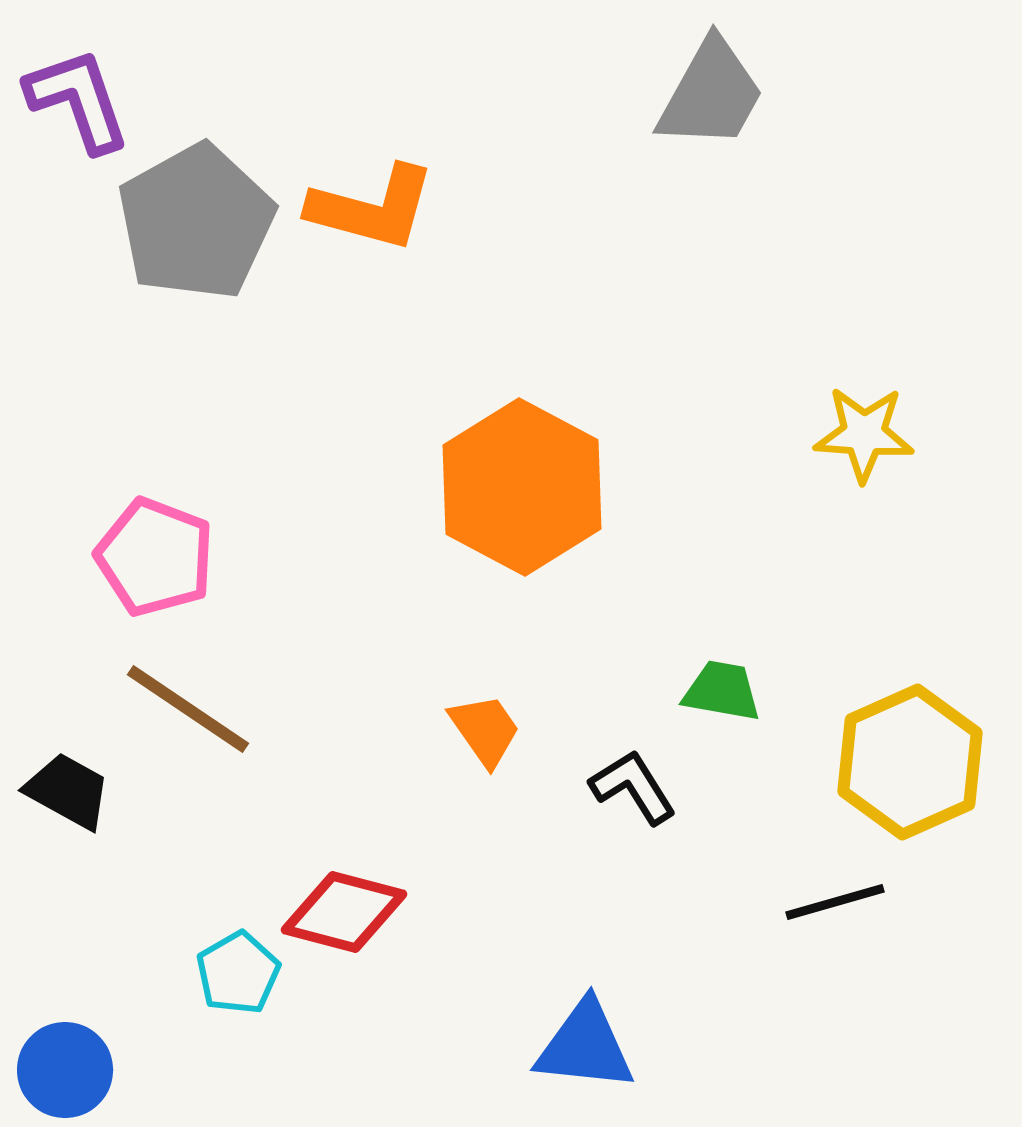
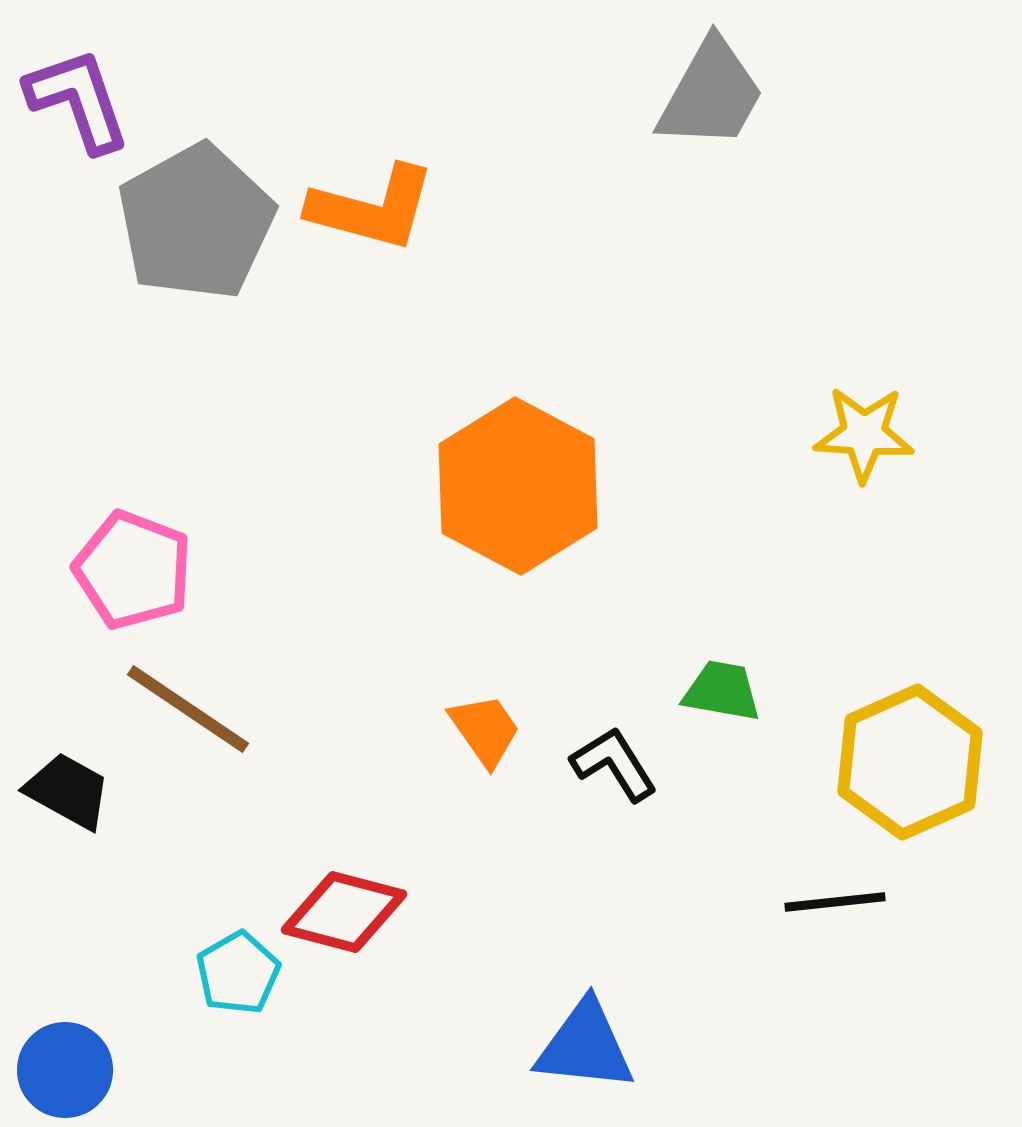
orange hexagon: moved 4 px left, 1 px up
pink pentagon: moved 22 px left, 13 px down
black L-shape: moved 19 px left, 23 px up
black line: rotated 10 degrees clockwise
